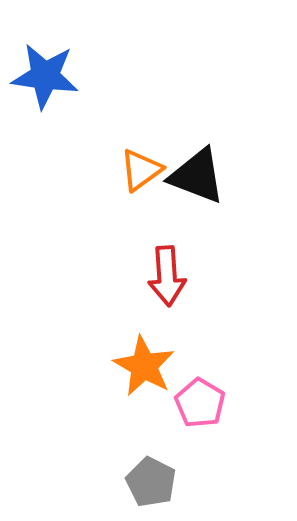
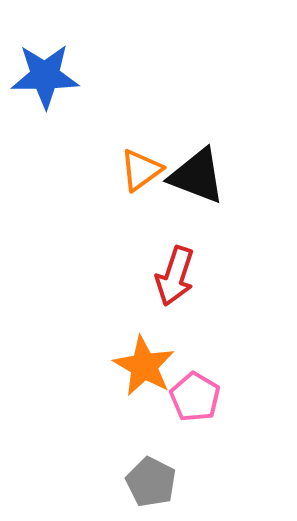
blue star: rotated 8 degrees counterclockwise
red arrow: moved 8 px right; rotated 22 degrees clockwise
pink pentagon: moved 5 px left, 6 px up
